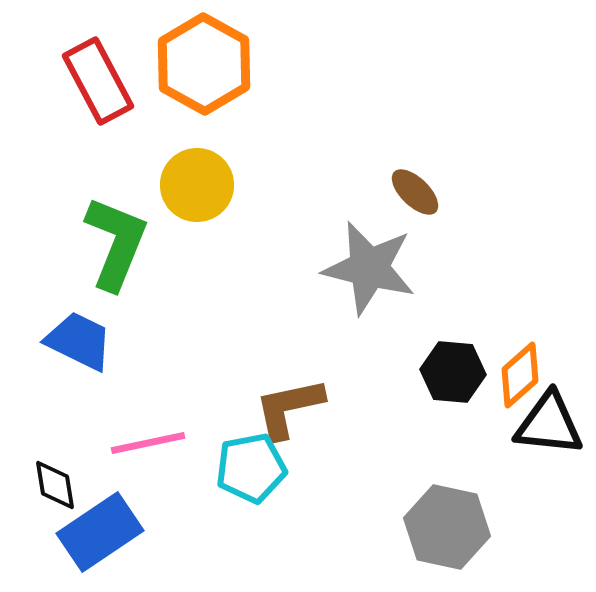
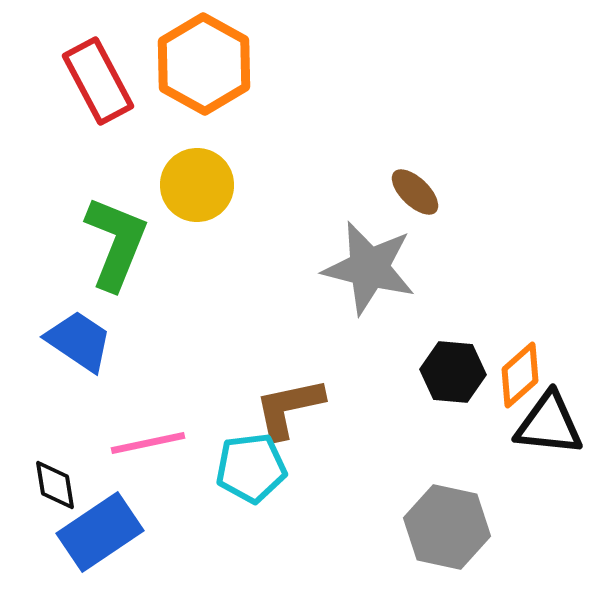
blue trapezoid: rotated 8 degrees clockwise
cyan pentagon: rotated 4 degrees clockwise
